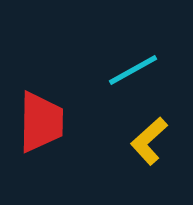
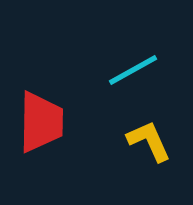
yellow L-shape: rotated 108 degrees clockwise
